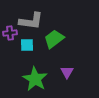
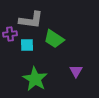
gray L-shape: moved 1 px up
purple cross: moved 1 px down
green trapezoid: rotated 110 degrees counterclockwise
purple triangle: moved 9 px right, 1 px up
